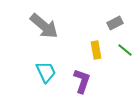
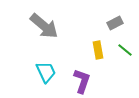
yellow rectangle: moved 2 px right
